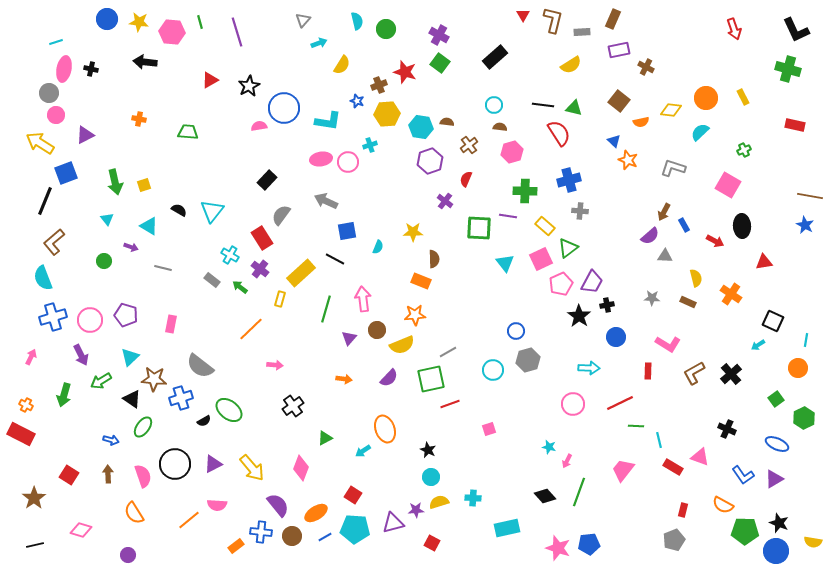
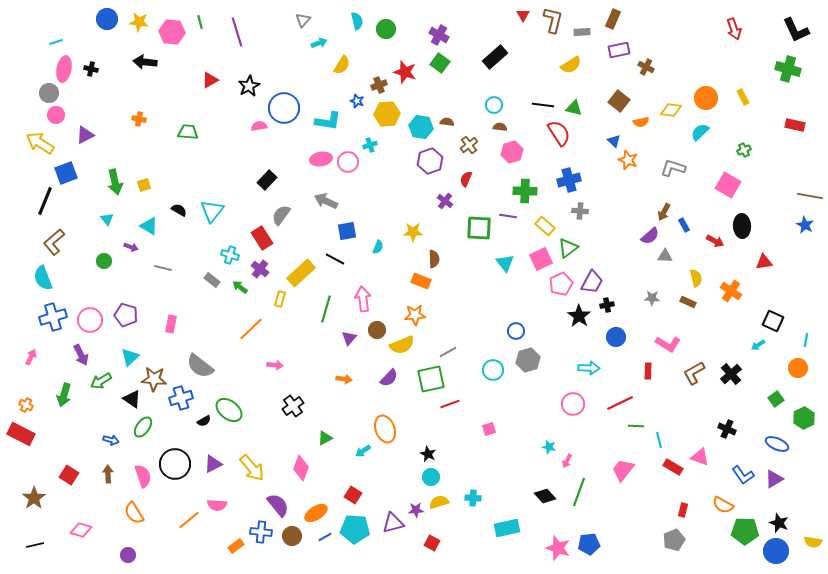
cyan cross at (230, 255): rotated 12 degrees counterclockwise
orange cross at (731, 294): moved 3 px up
black star at (428, 450): moved 4 px down
